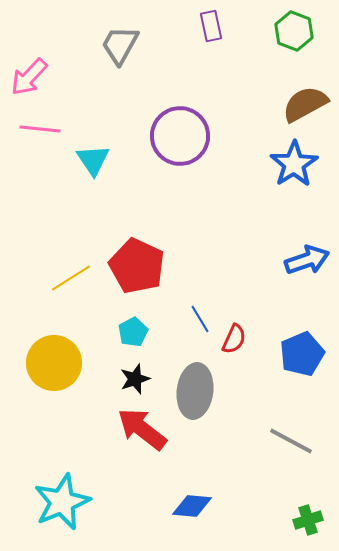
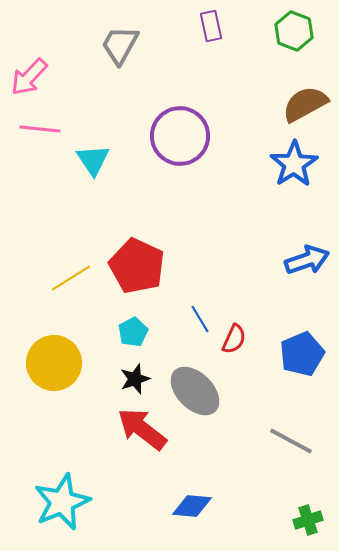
gray ellipse: rotated 52 degrees counterclockwise
